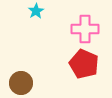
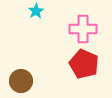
pink cross: moved 2 px left
brown circle: moved 2 px up
